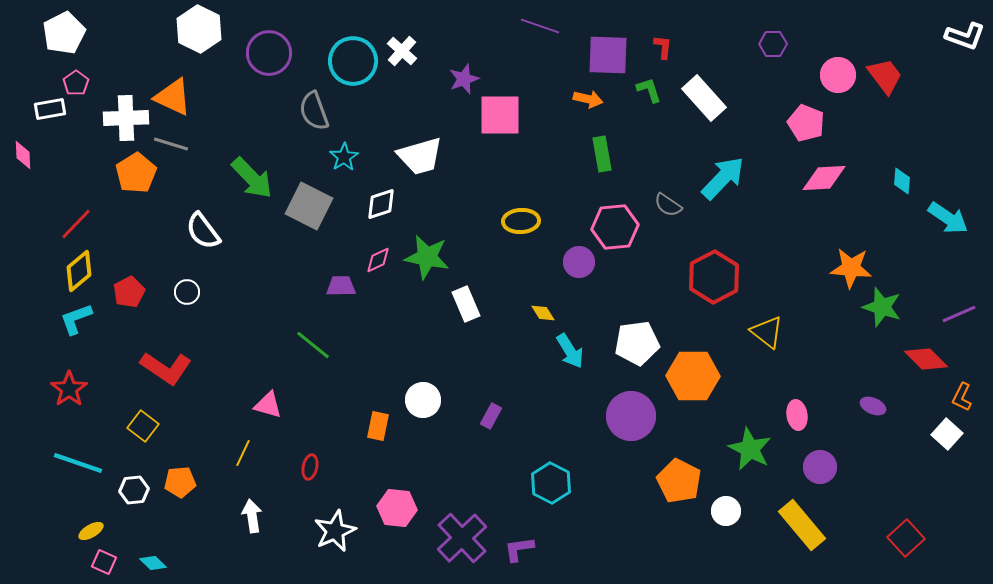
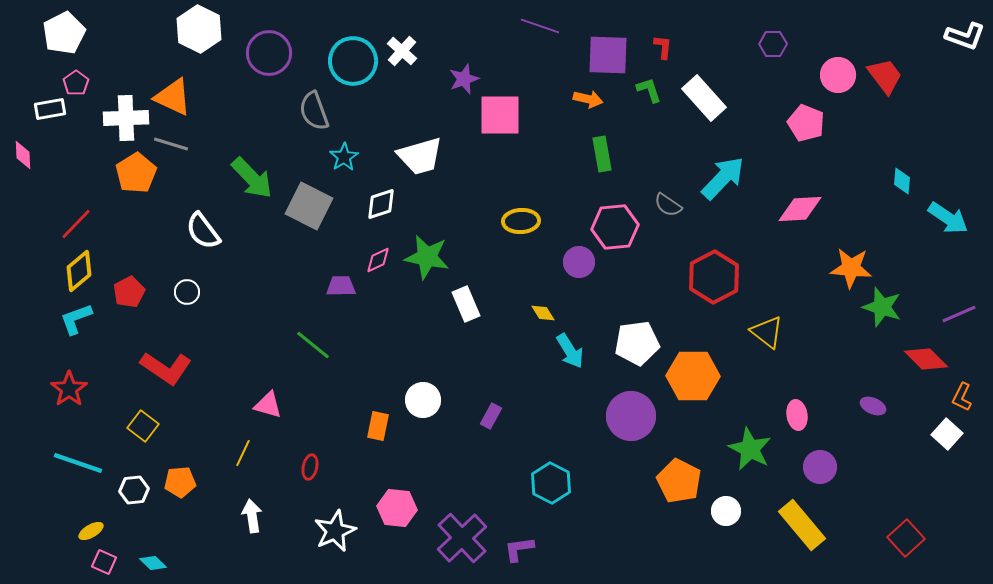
pink diamond at (824, 178): moved 24 px left, 31 px down
